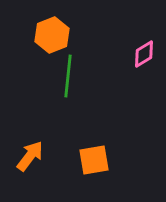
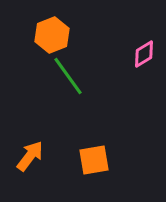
green line: rotated 42 degrees counterclockwise
